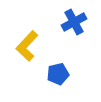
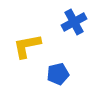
yellow L-shape: rotated 36 degrees clockwise
